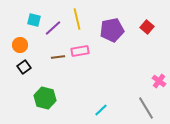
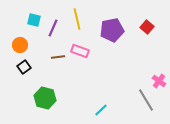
purple line: rotated 24 degrees counterclockwise
pink rectangle: rotated 30 degrees clockwise
gray line: moved 8 px up
